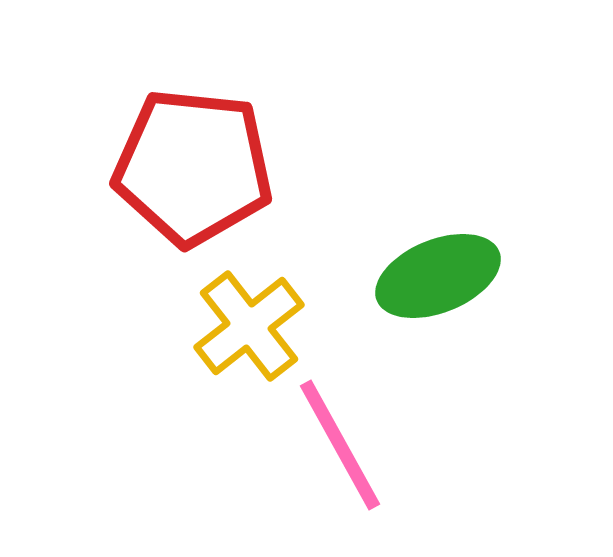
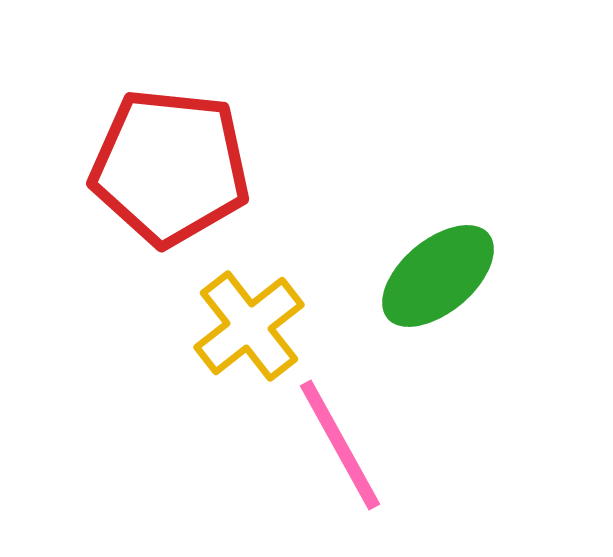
red pentagon: moved 23 px left
green ellipse: rotated 18 degrees counterclockwise
